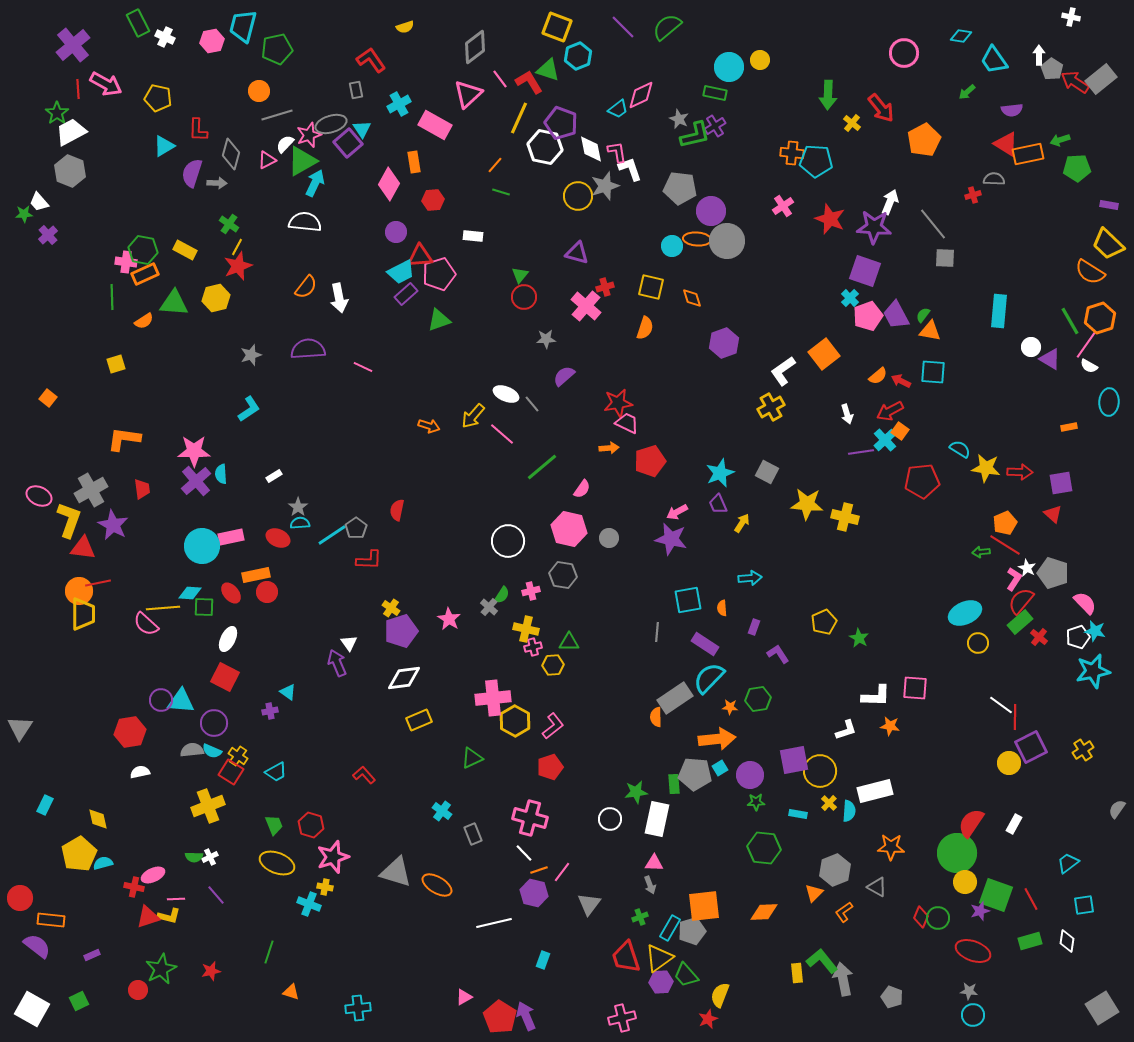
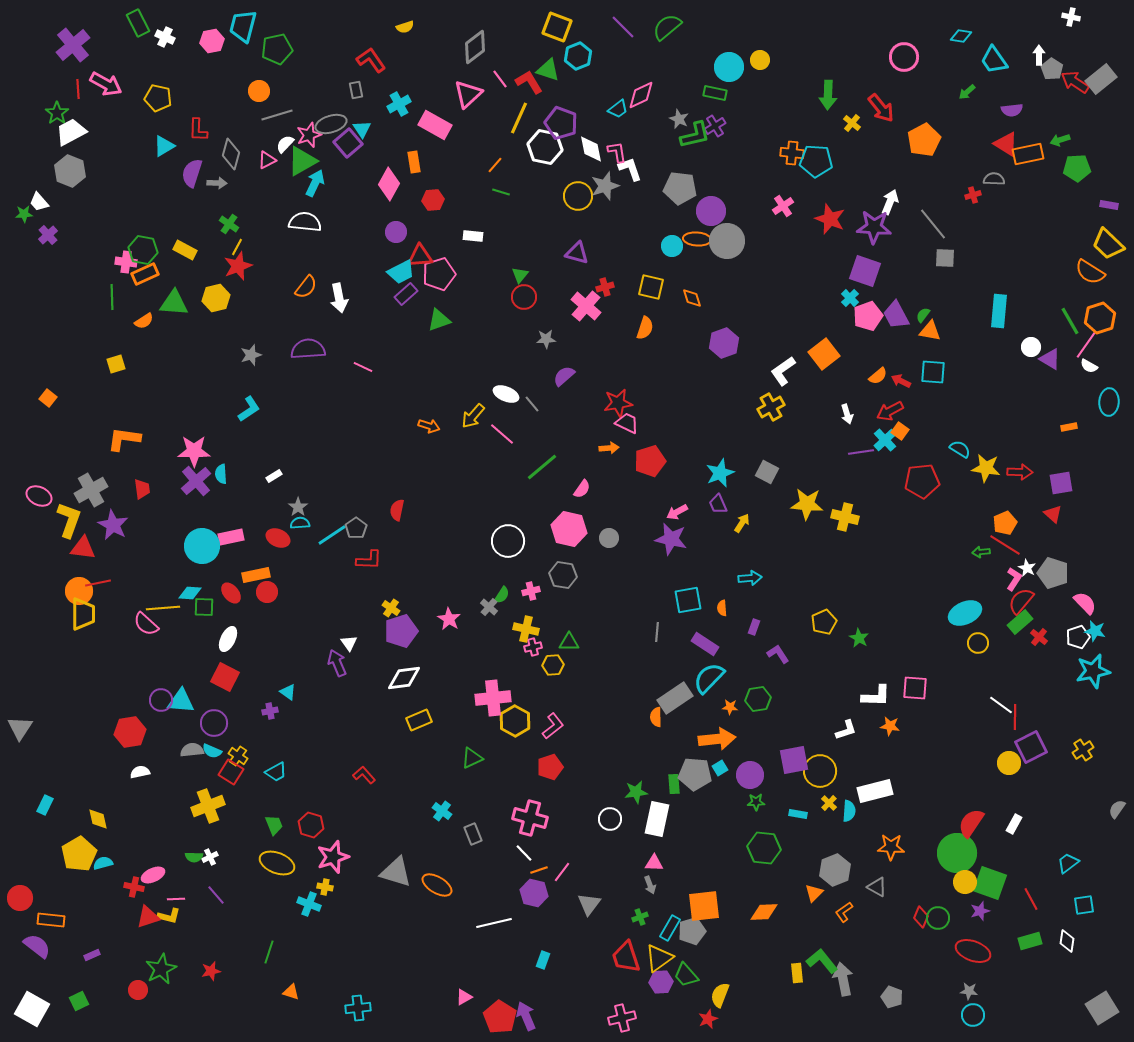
pink circle at (904, 53): moved 4 px down
green square at (996, 895): moved 6 px left, 12 px up
